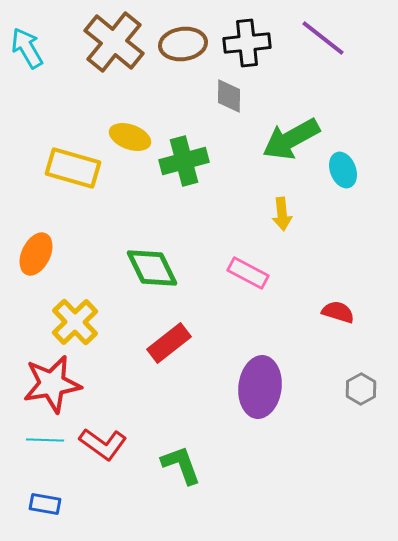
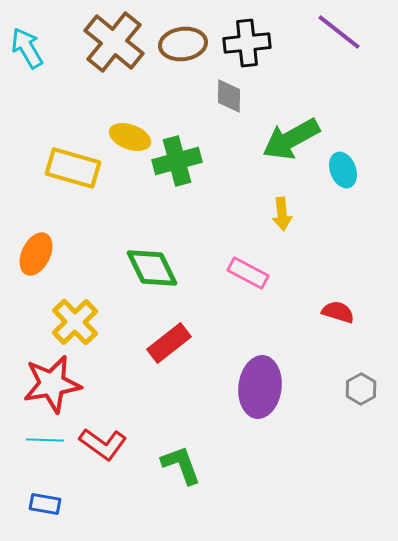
purple line: moved 16 px right, 6 px up
green cross: moved 7 px left
